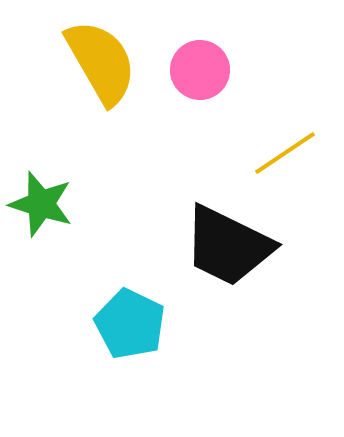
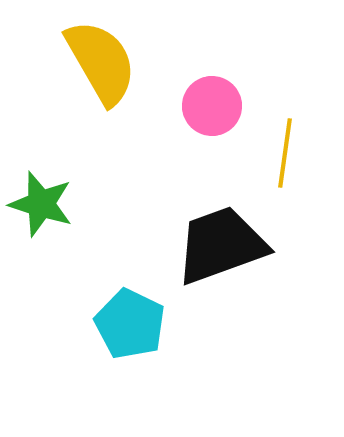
pink circle: moved 12 px right, 36 px down
yellow line: rotated 48 degrees counterclockwise
black trapezoid: moved 7 px left, 1 px up; rotated 134 degrees clockwise
